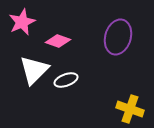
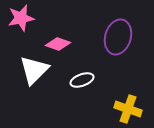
pink star: moved 1 px left, 4 px up; rotated 12 degrees clockwise
pink diamond: moved 3 px down
white ellipse: moved 16 px right
yellow cross: moved 2 px left
